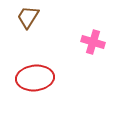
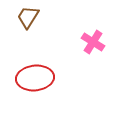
pink cross: rotated 15 degrees clockwise
